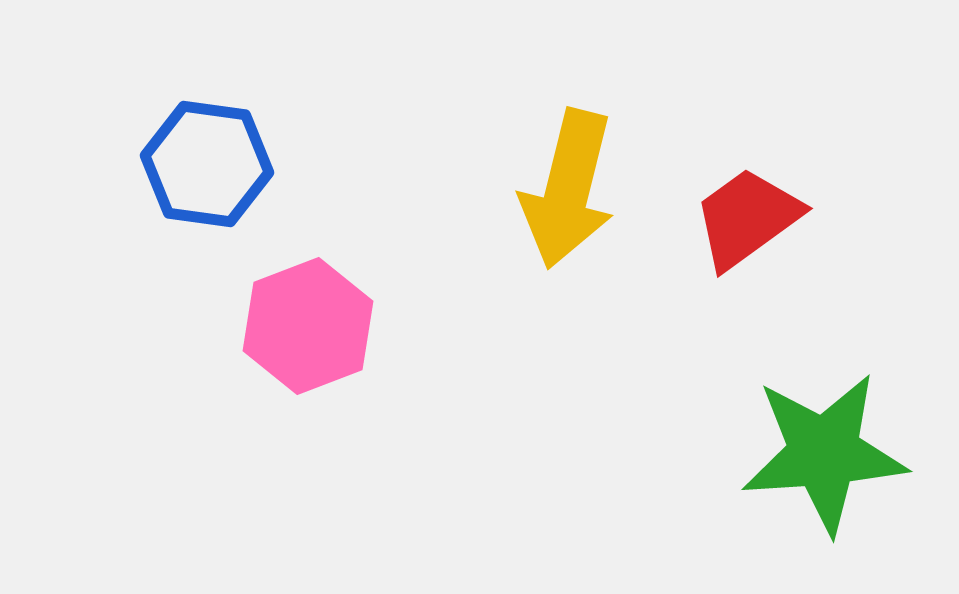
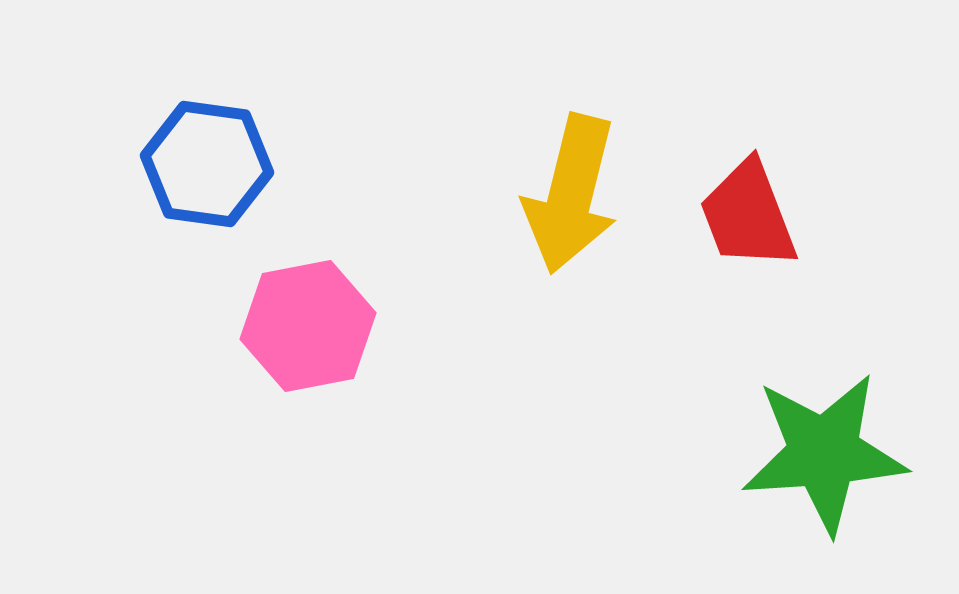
yellow arrow: moved 3 px right, 5 px down
red trapezoid: moved 1 px right, 3 px up; rotated 75 degrees counterclockwise
pink hexagon: rotated 10 degrees clockwise
